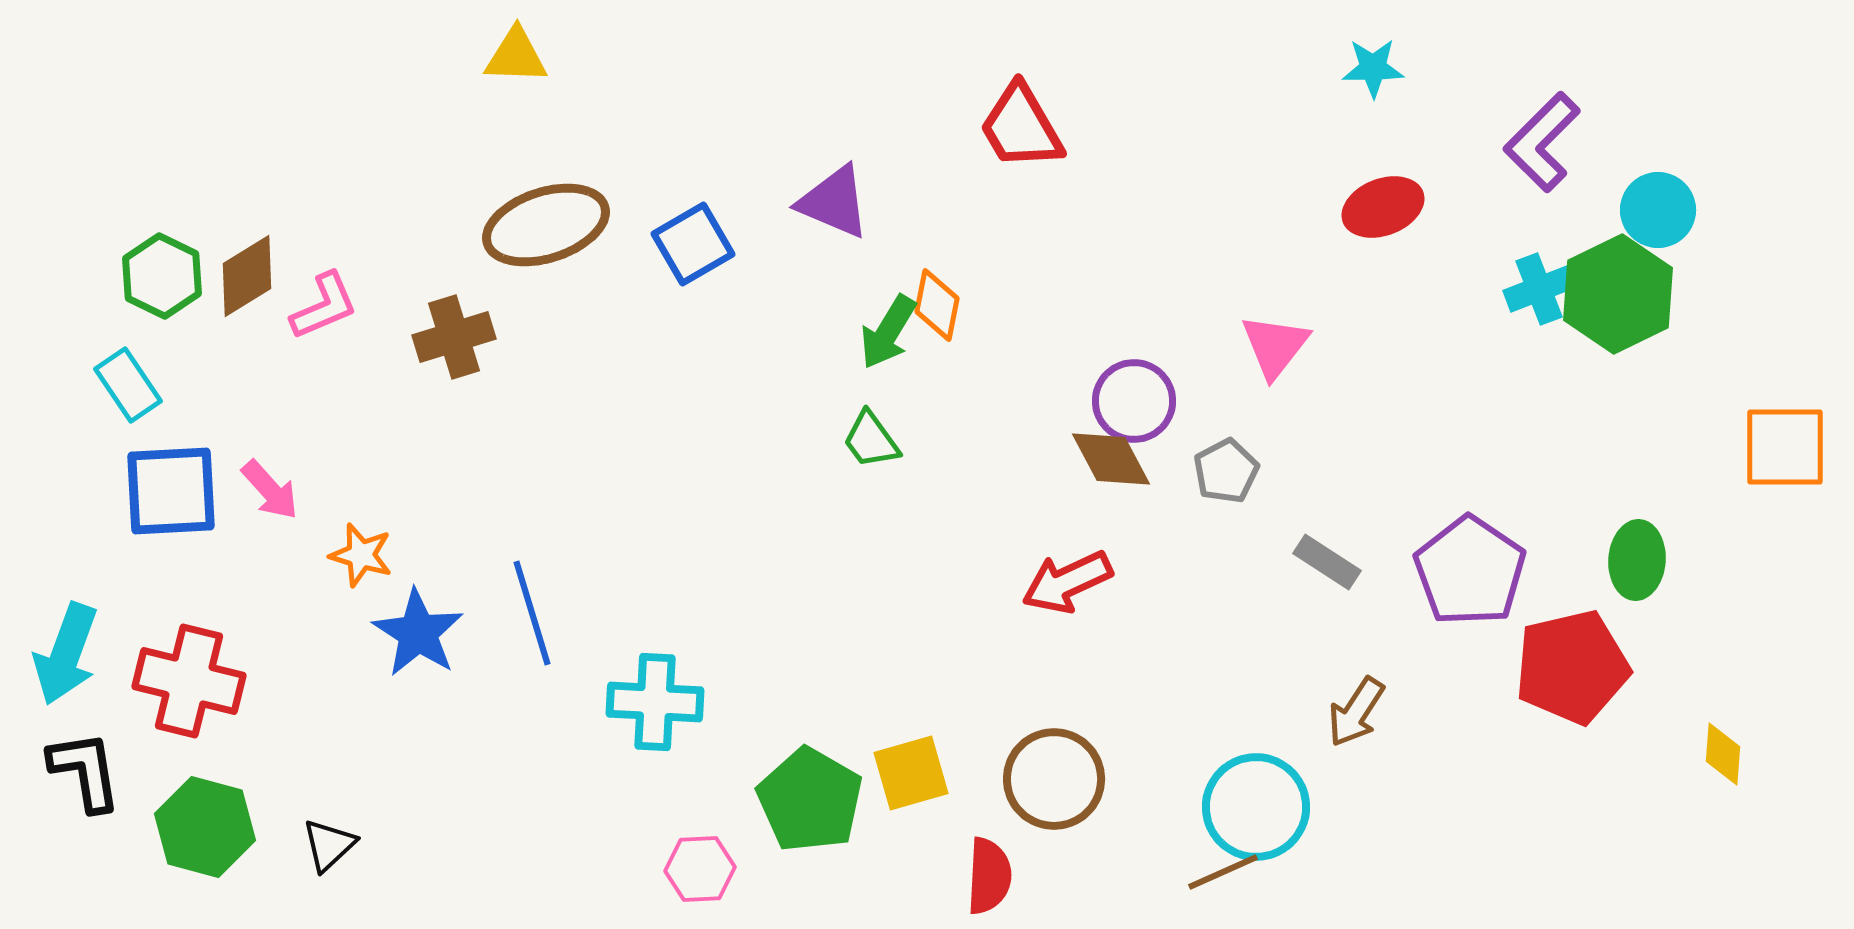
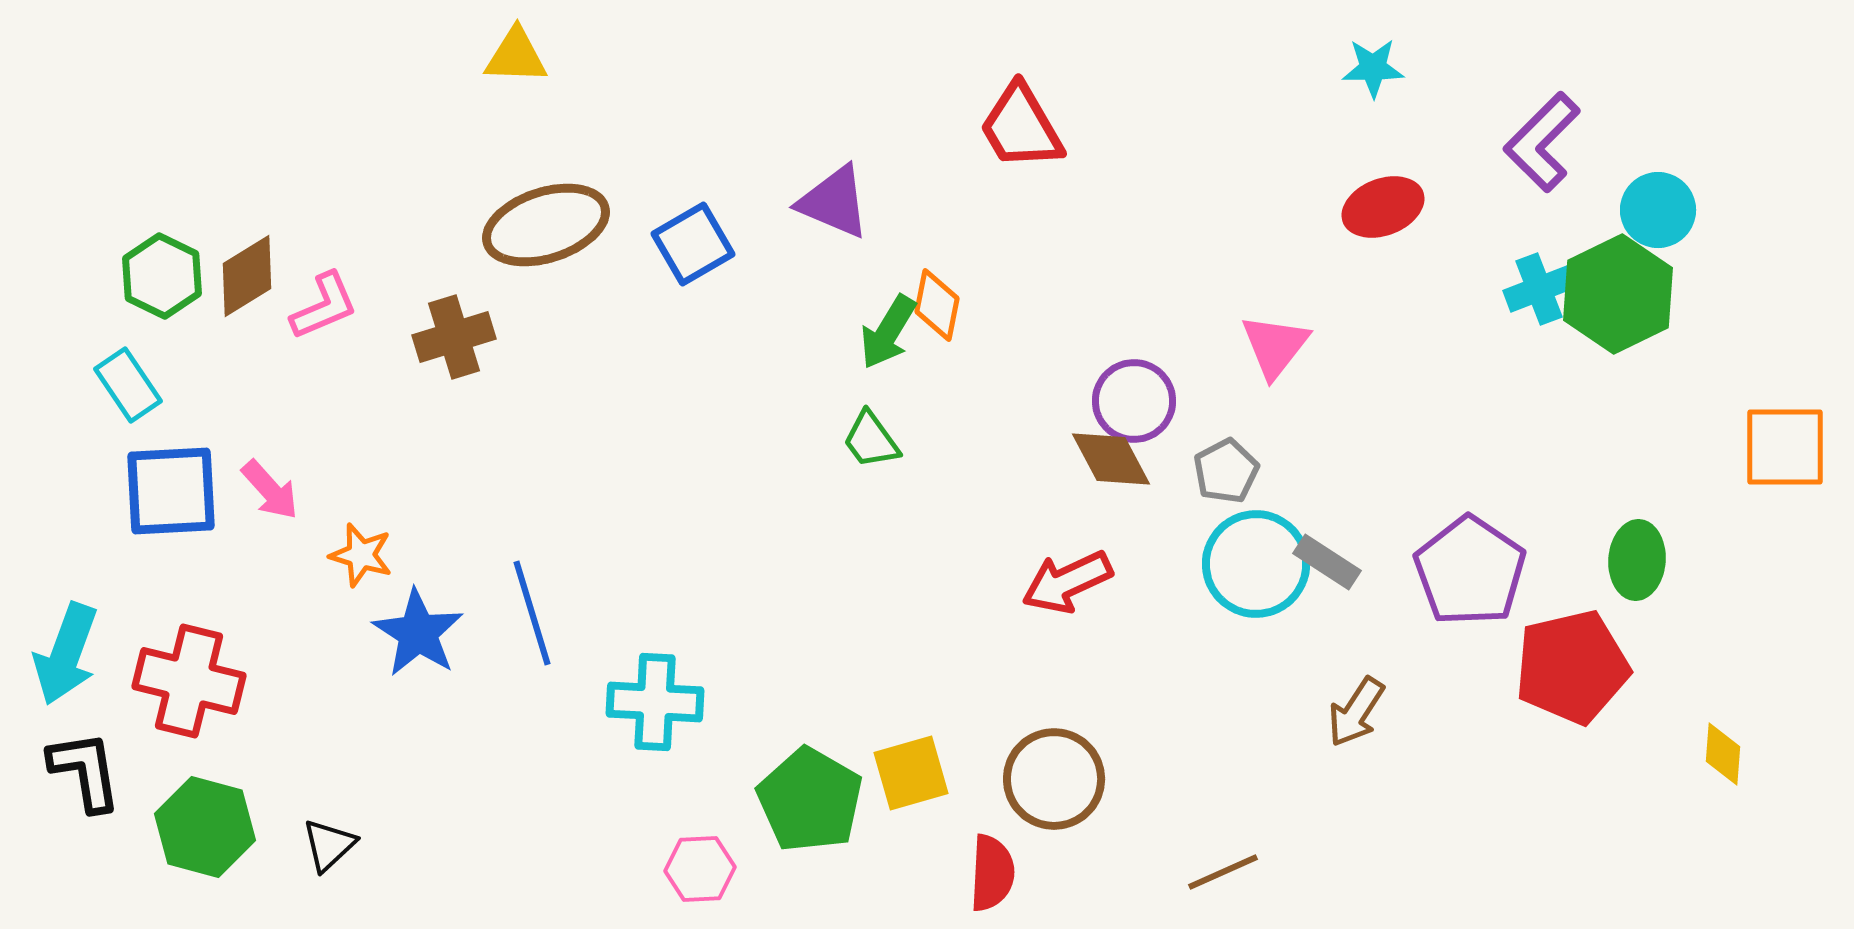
cyan circle at (1256, 807): moved 243 px up
red semicircle at (989, 876): moved 3 px right, 3 px up
